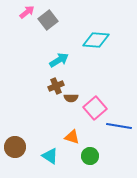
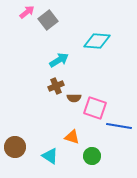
cyan diamond: moved 1 px right, 1 px down
brown semicircle: moved 3 px right
pink square: rotated 30 degrees counterclockwise
green circle: moved 2 px right
